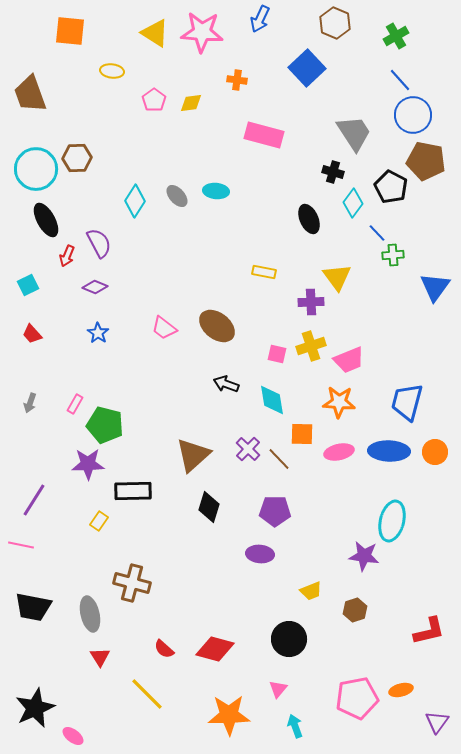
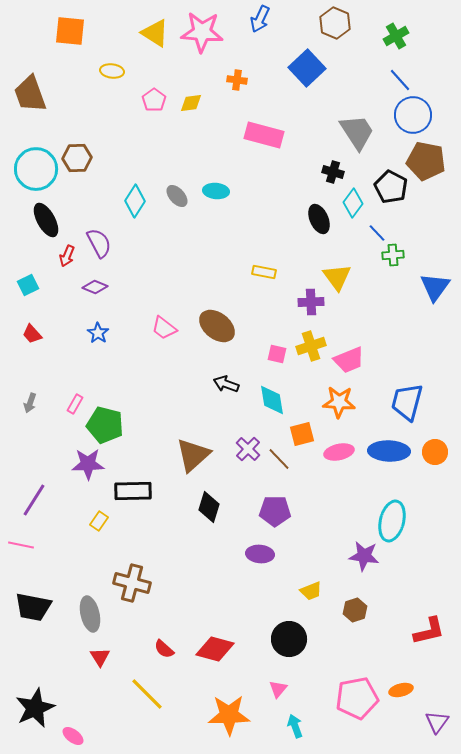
gray trapezoid at (354, 133): moved 3 px right, 1 px up
black ellipse at (309, 219): moved 10 px right
orange square at (302, 434): rotated 15 degrees counterclockwise
